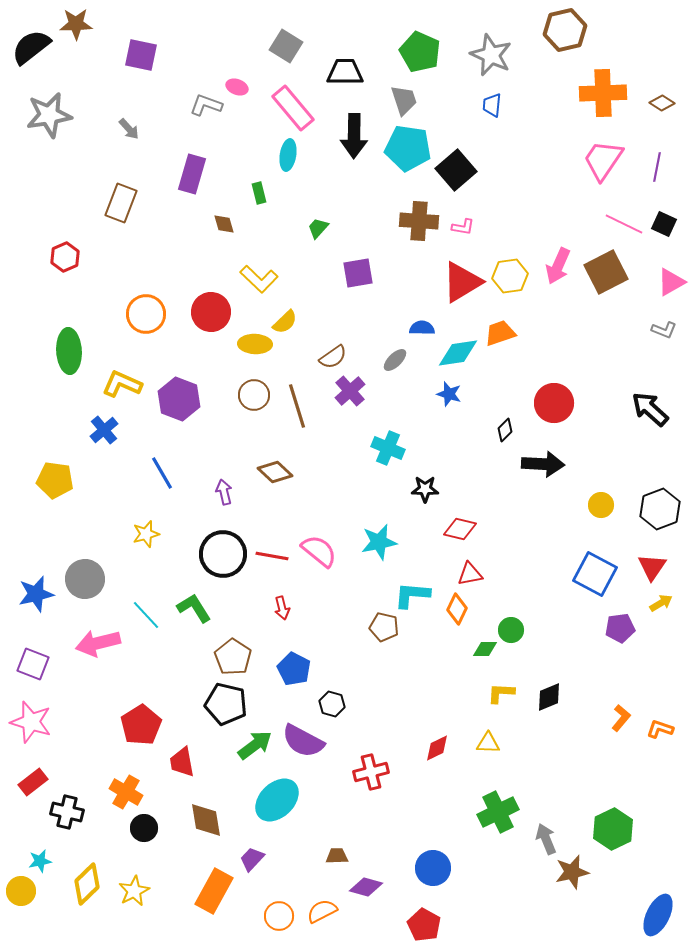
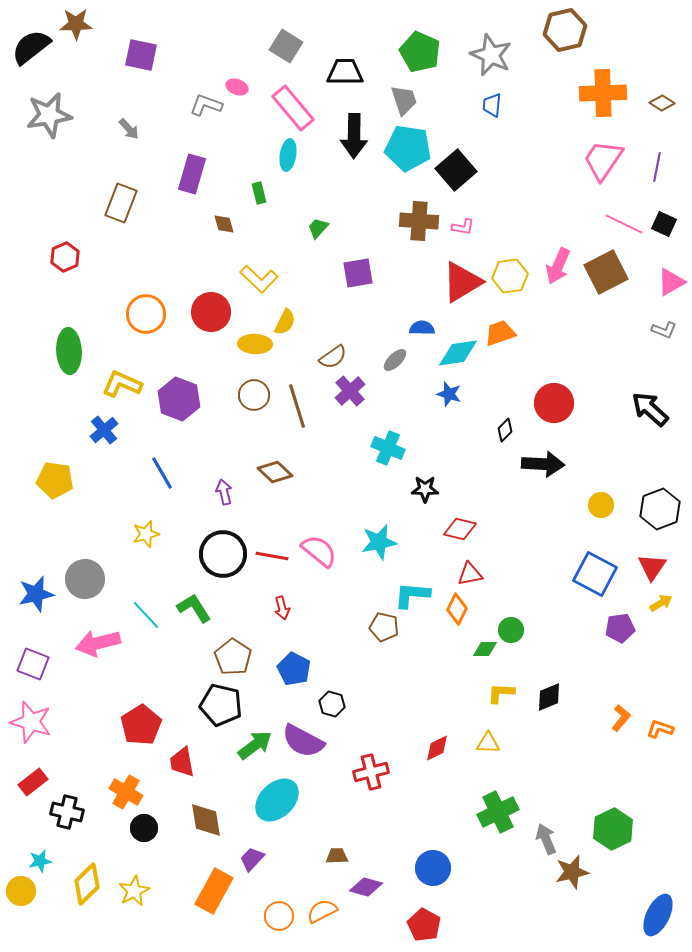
yellow semicircle at (285, 322): rotated 20 degrees counterclockwise
black pentagon at (226, 704): moved 5 px left, 1 px down
